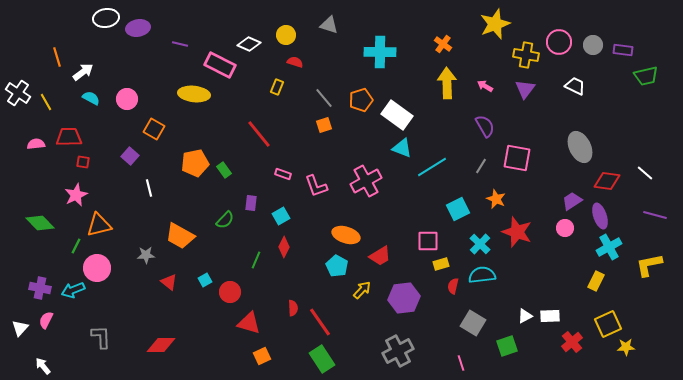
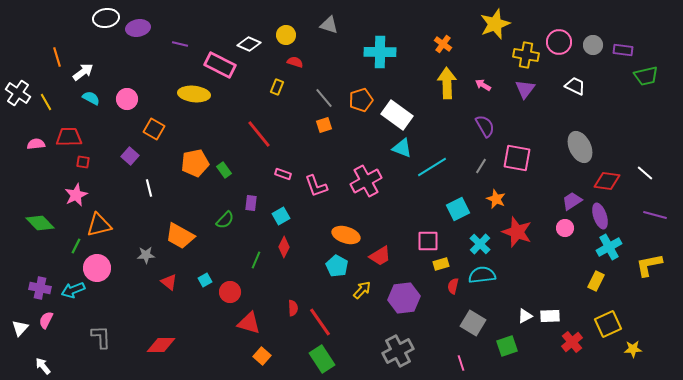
pink arrow at (485, 86): moved 2 px left, 1 px up
yellow star at (626, 347): moved 7 px right, 2 px down
orange square at (262, 356): rotated 24 degrees counterclockwise
